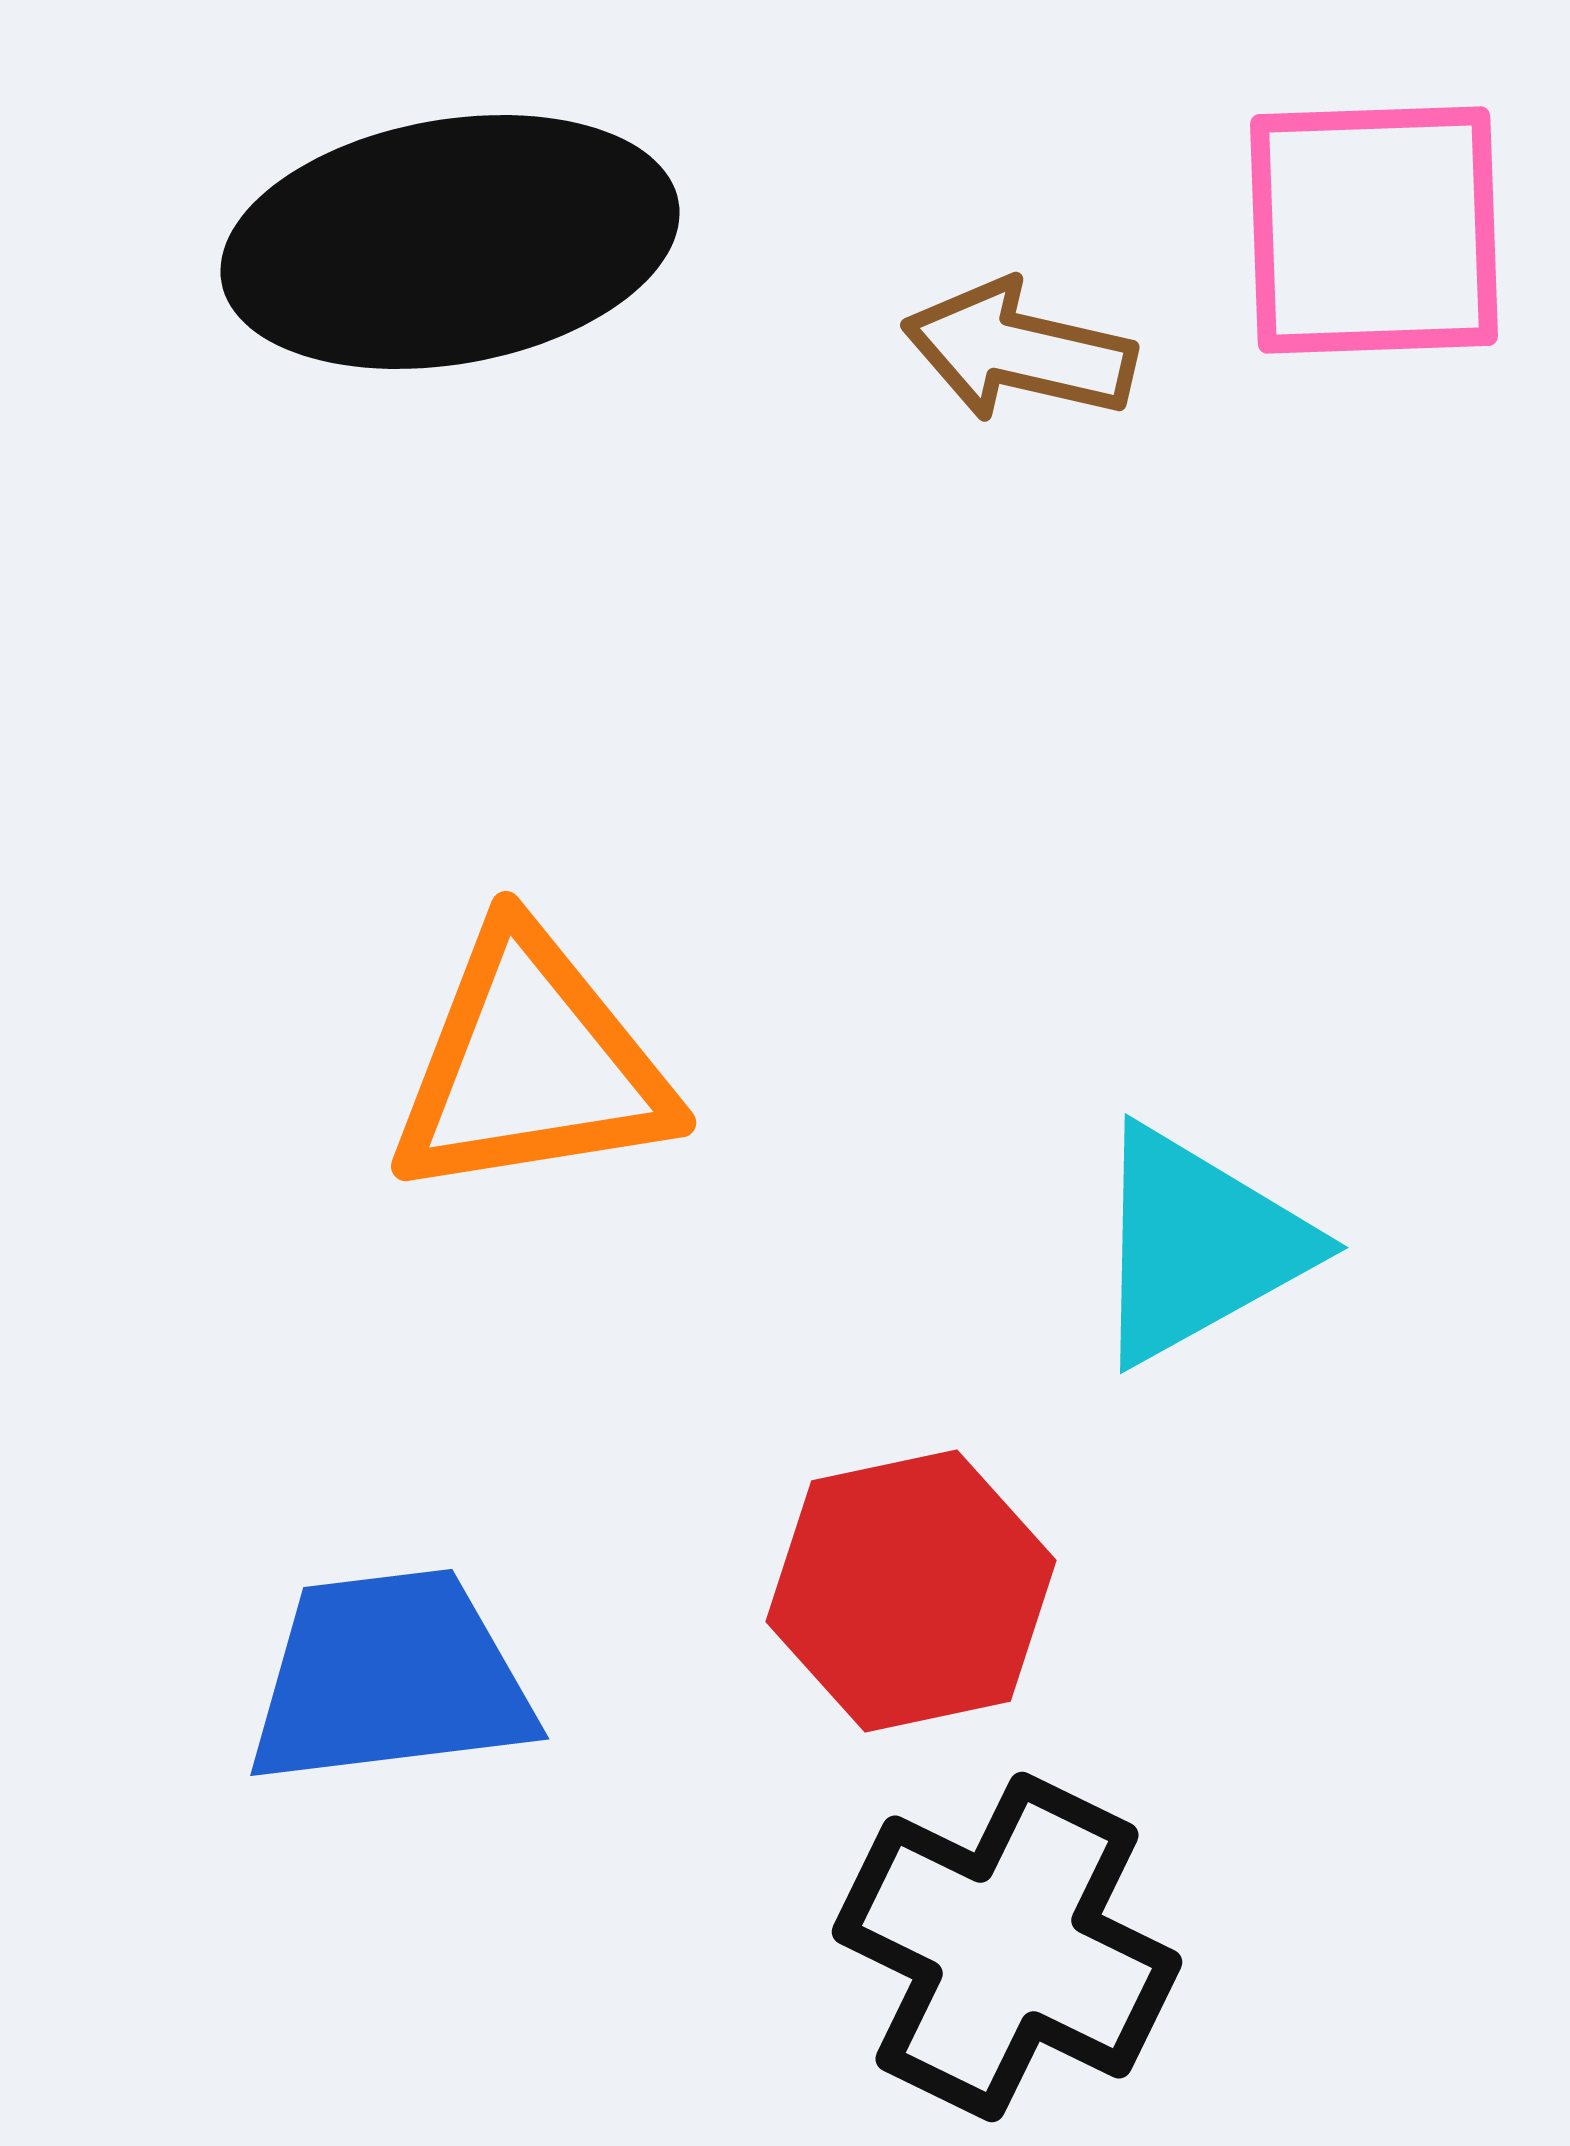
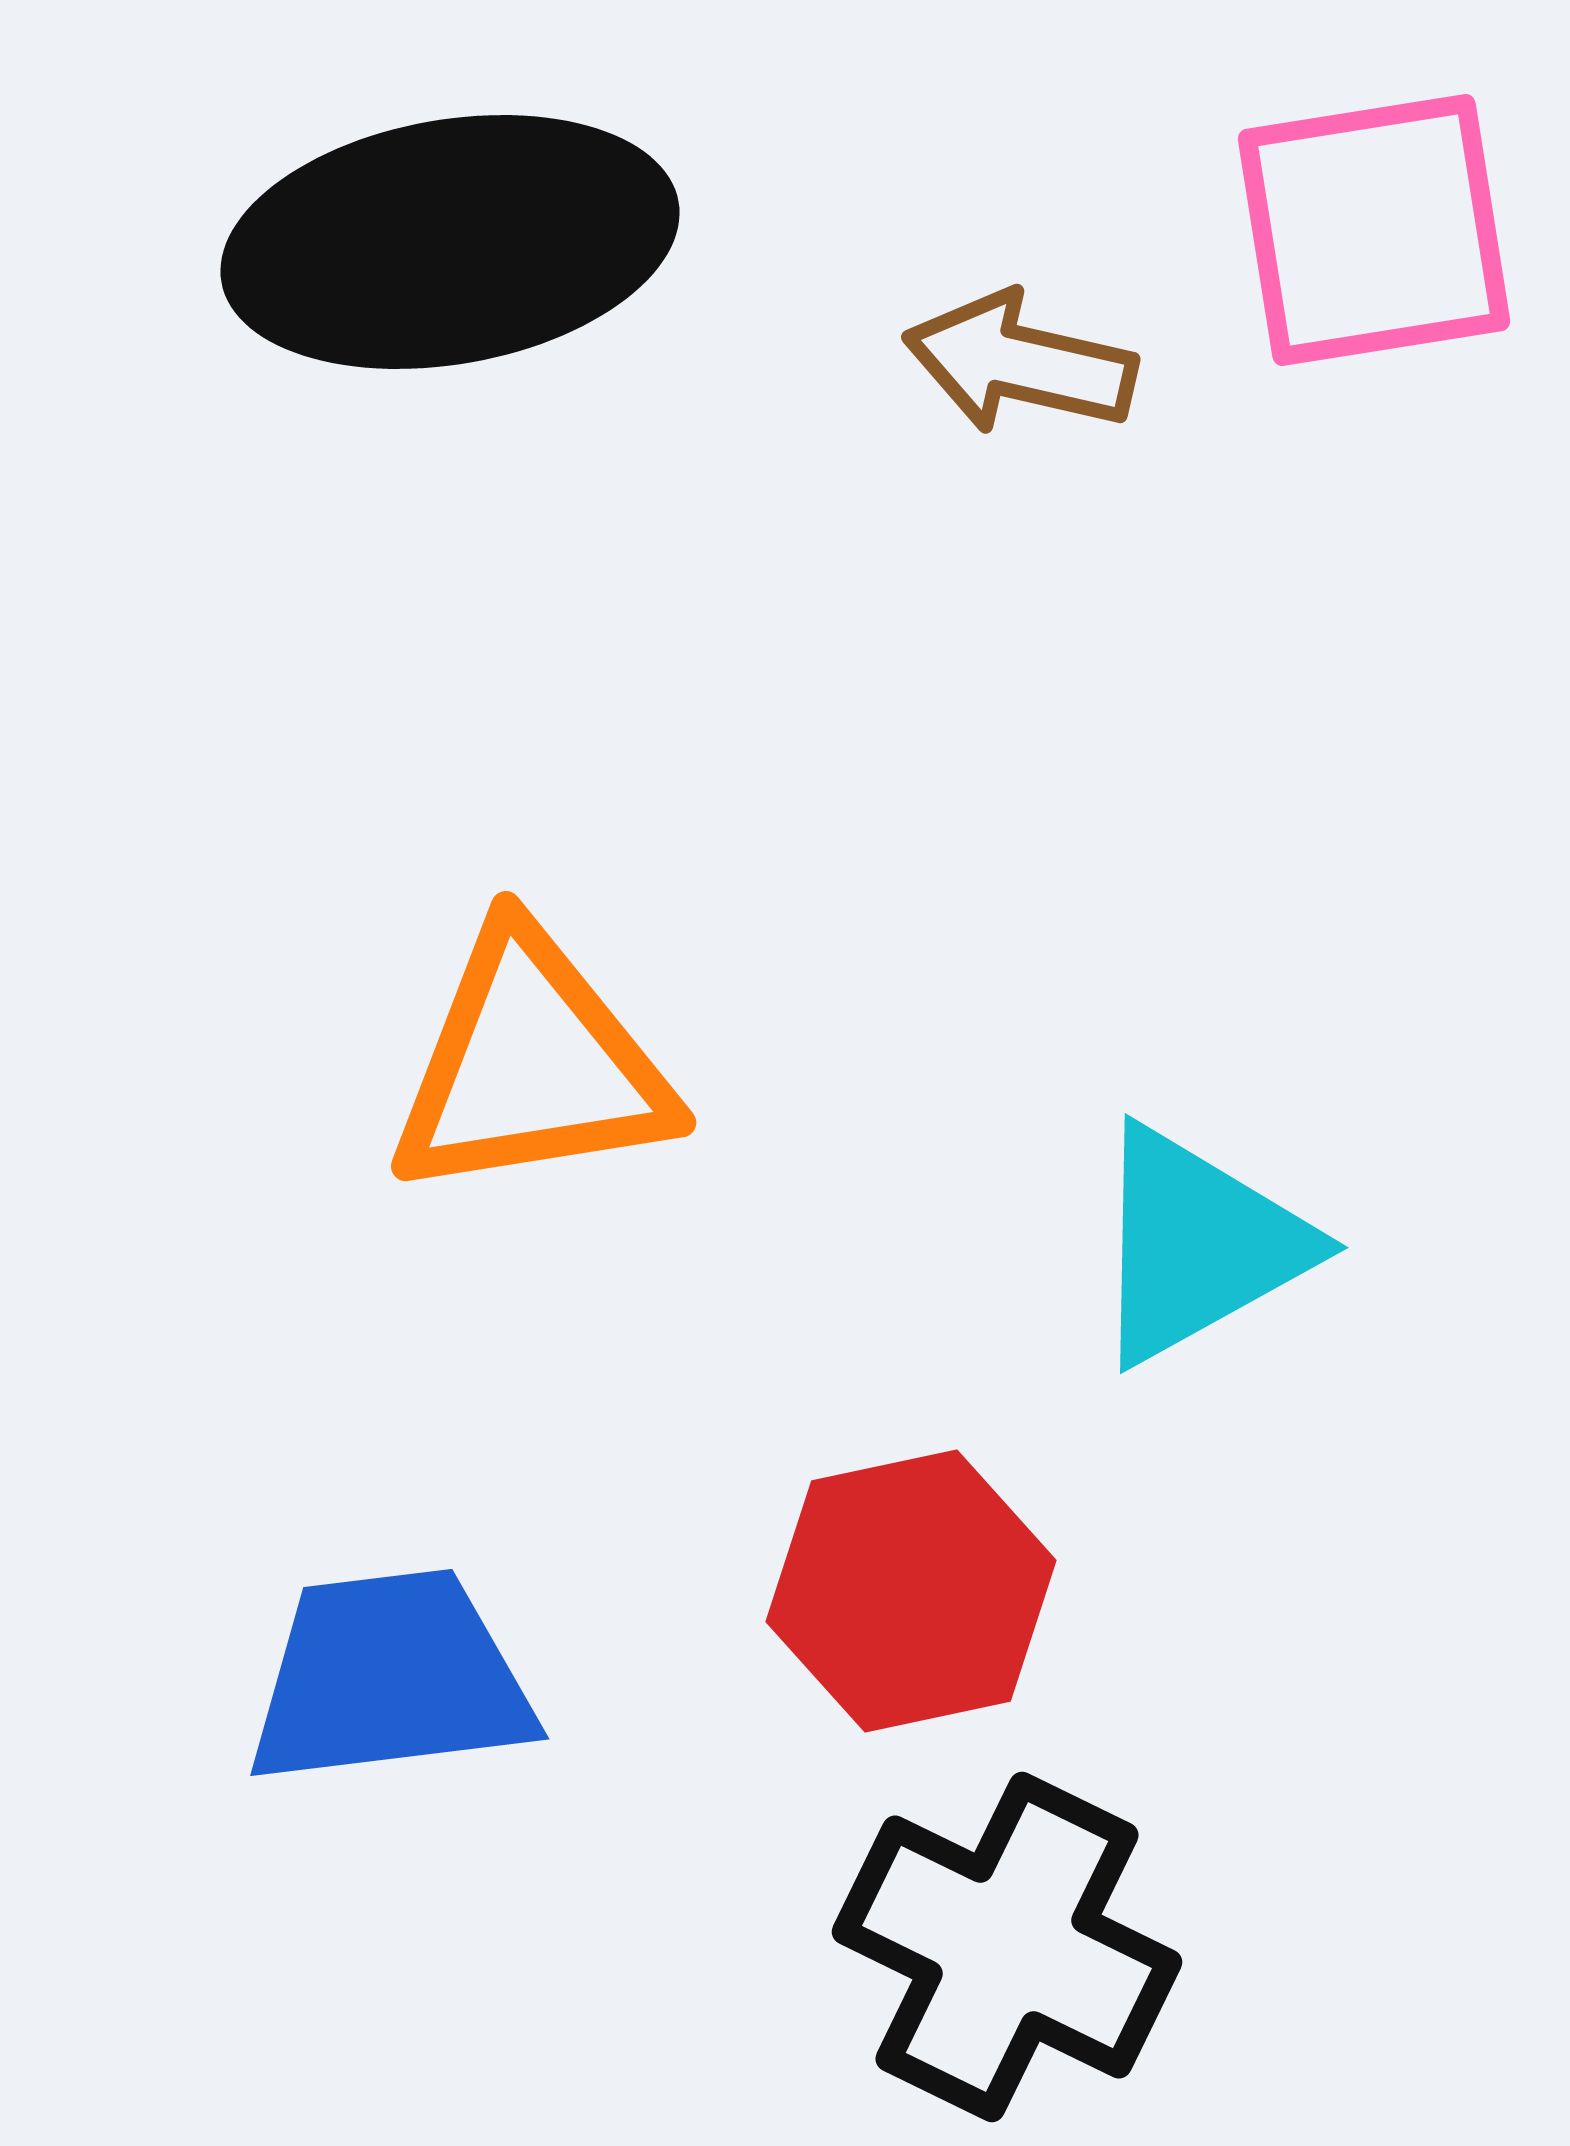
pink square: rotated 7 degrees counterclockwise
brown arrow: moved 1 px right, 12 px down
